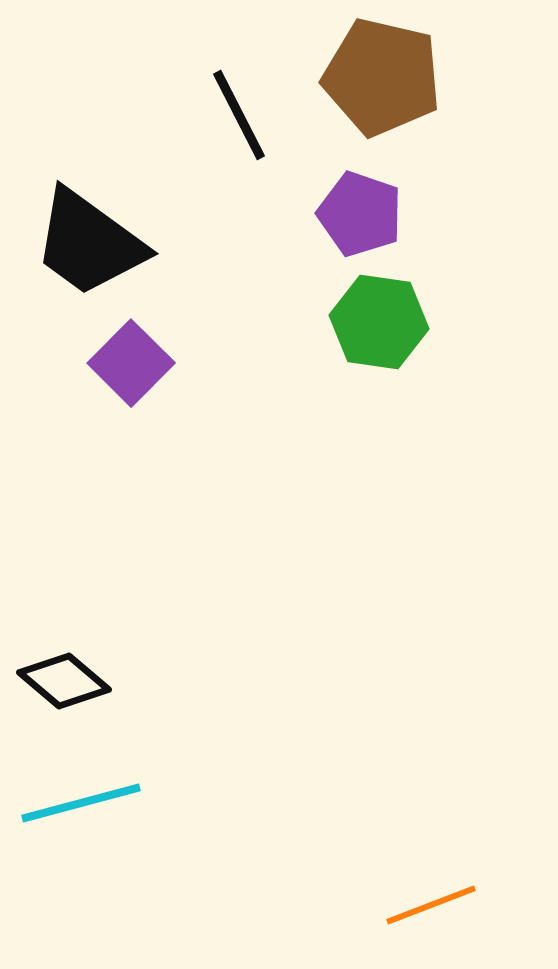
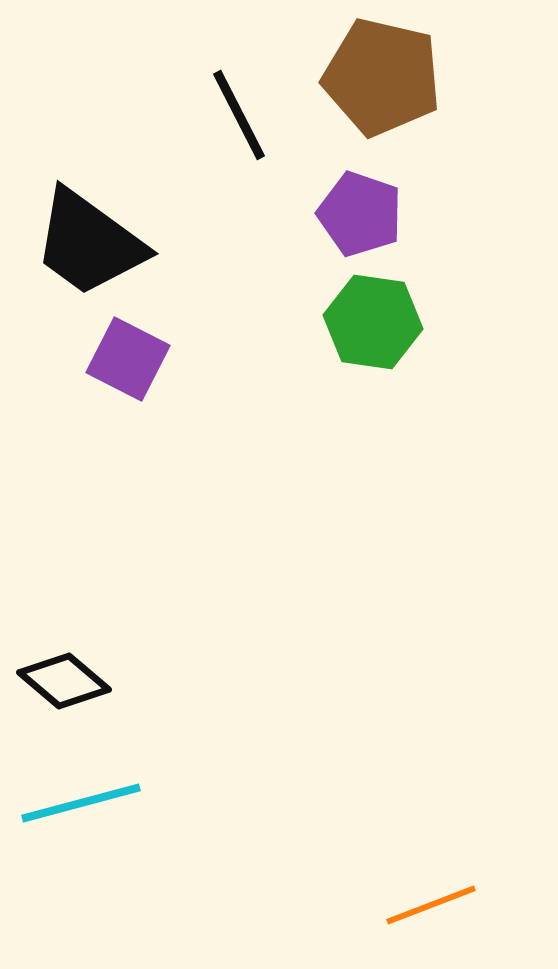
green hexagon: moved 6 px left
purple square: moved 3 px left, 4 px up; rotated 18 degrees counterclockwise
